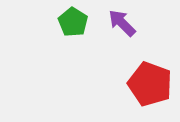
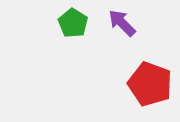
green pentagon: moved 1 px down
